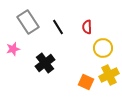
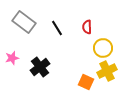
gray rectangle: moved 4 px left; rotated 20 degrees counterclockwise
black line: moved 1 px left, 1 px down
pink star: moved 1 px left, 9 px down
black cross: moved 5 px left, 4 px down
yellow cross: moved 2 px left, 4 px up
